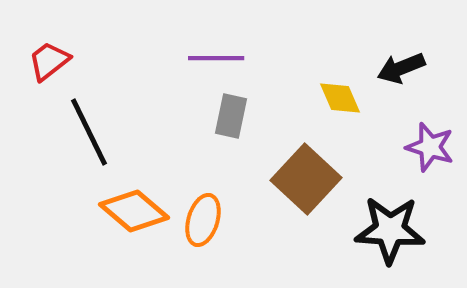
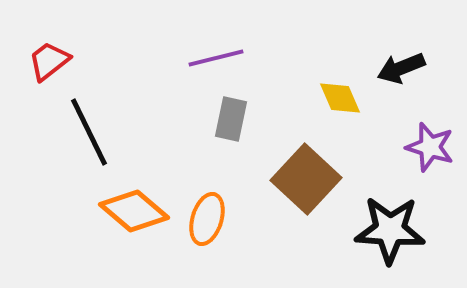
purple line: rotated 14 degrees counterclockwise
gray rectangle: moved 3 px down
orange ellipse: moved 4 px right, 1 px up
